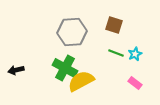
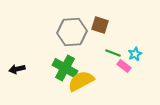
brown square: moved 14 px left
green line: moved 3 px left
black arrow: moved 1 px right, 1 px up
pink rectangle: moved 11 px left, 17 px up
